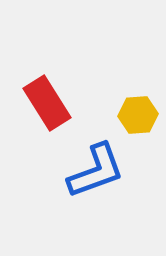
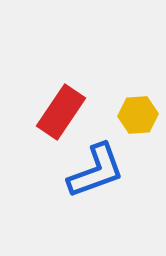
red rectangle: moved 14 px right, 9 px down; rotated 66 degrees clockwise
